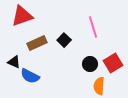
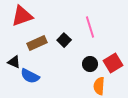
pink line: moved 3 px left
